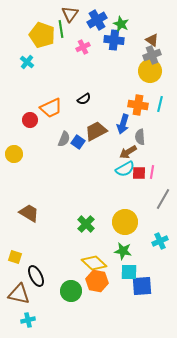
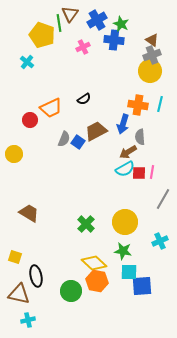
green line at (61, 29): moved 2 px left, 6 px up
black ellipse at (36, 276): rotated 15 degrees clockwise
